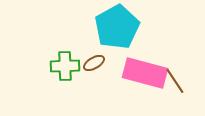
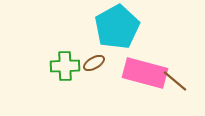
brown line: rotated 16 degrees counterclockwise
